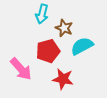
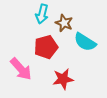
brown star: moved 5 px up
cyan semicircle: moved 3 px right, 4 px up; rotated 120 degrees counterclockwise
red pentagon: moved 2 px left, 4 px up
red star: rotated 20 degrees counterclockwise
